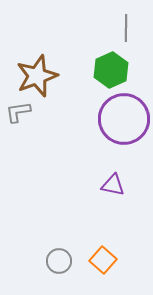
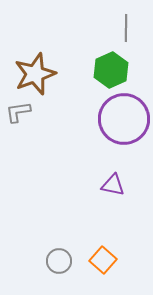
brown star: moved 2 px left, 2 px up
